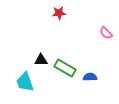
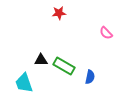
green rectangle: moved 1 px left, 2 px up
blue semicircle: rotated 104 degrees clockwise
cyan trapezoid: moved 1 px left, 1 px down
